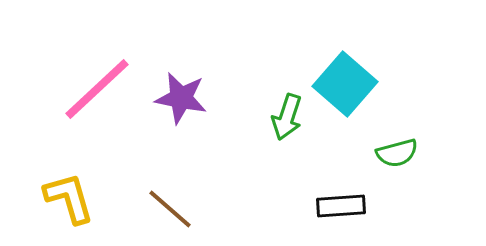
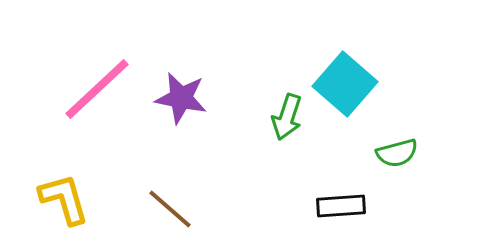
yellow L-shape: moved 5 px left, 1 px down
